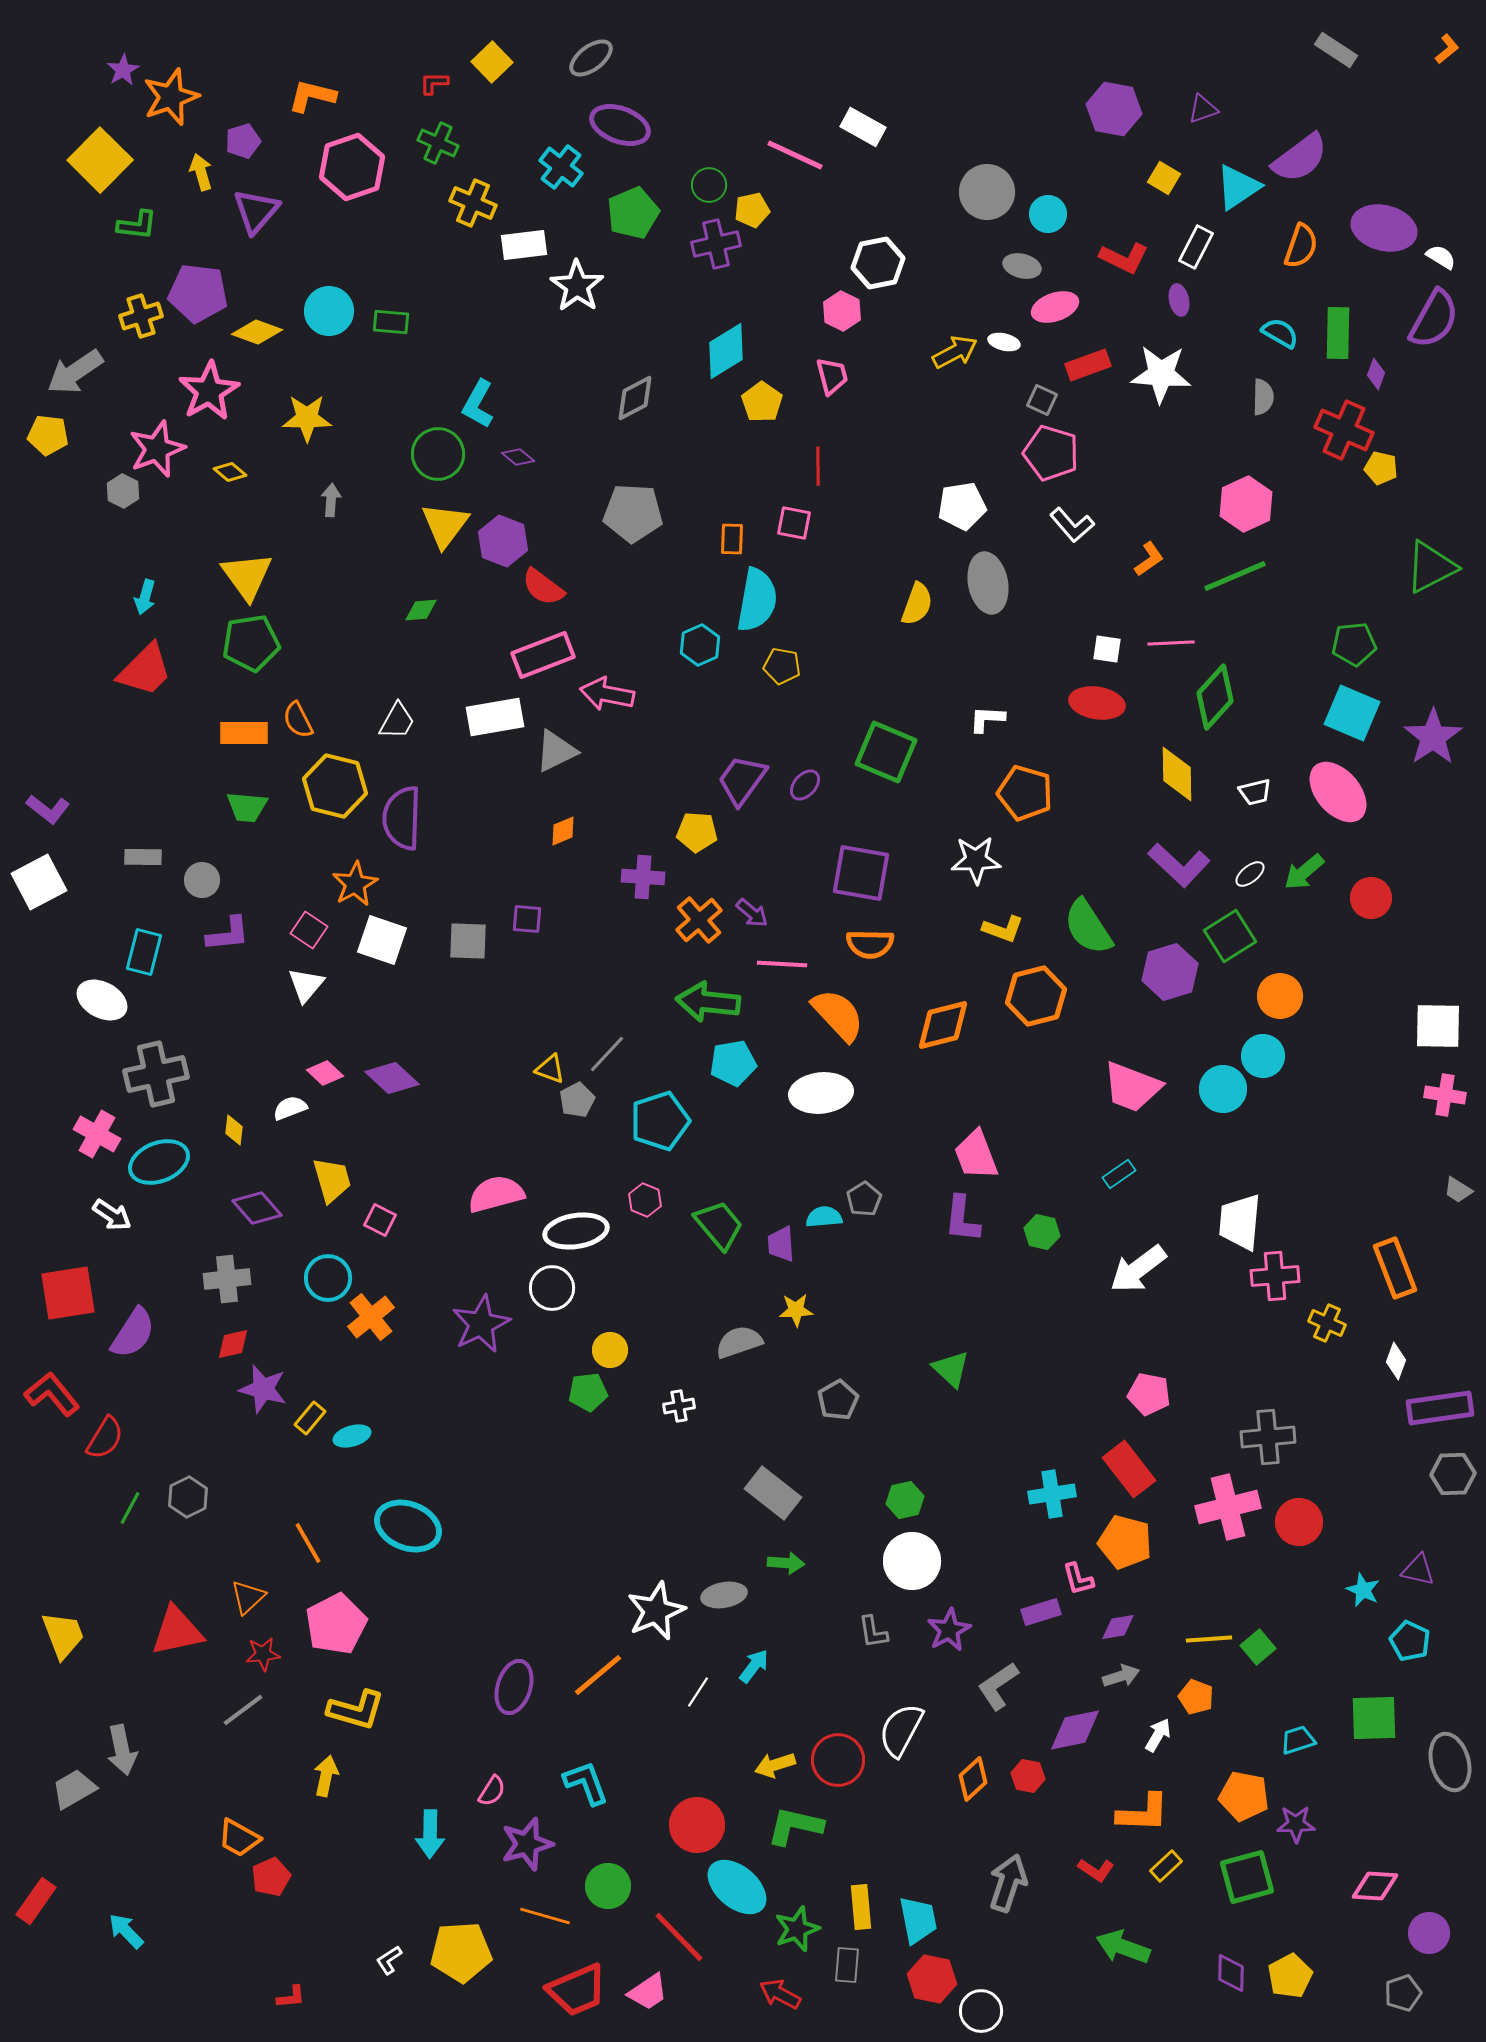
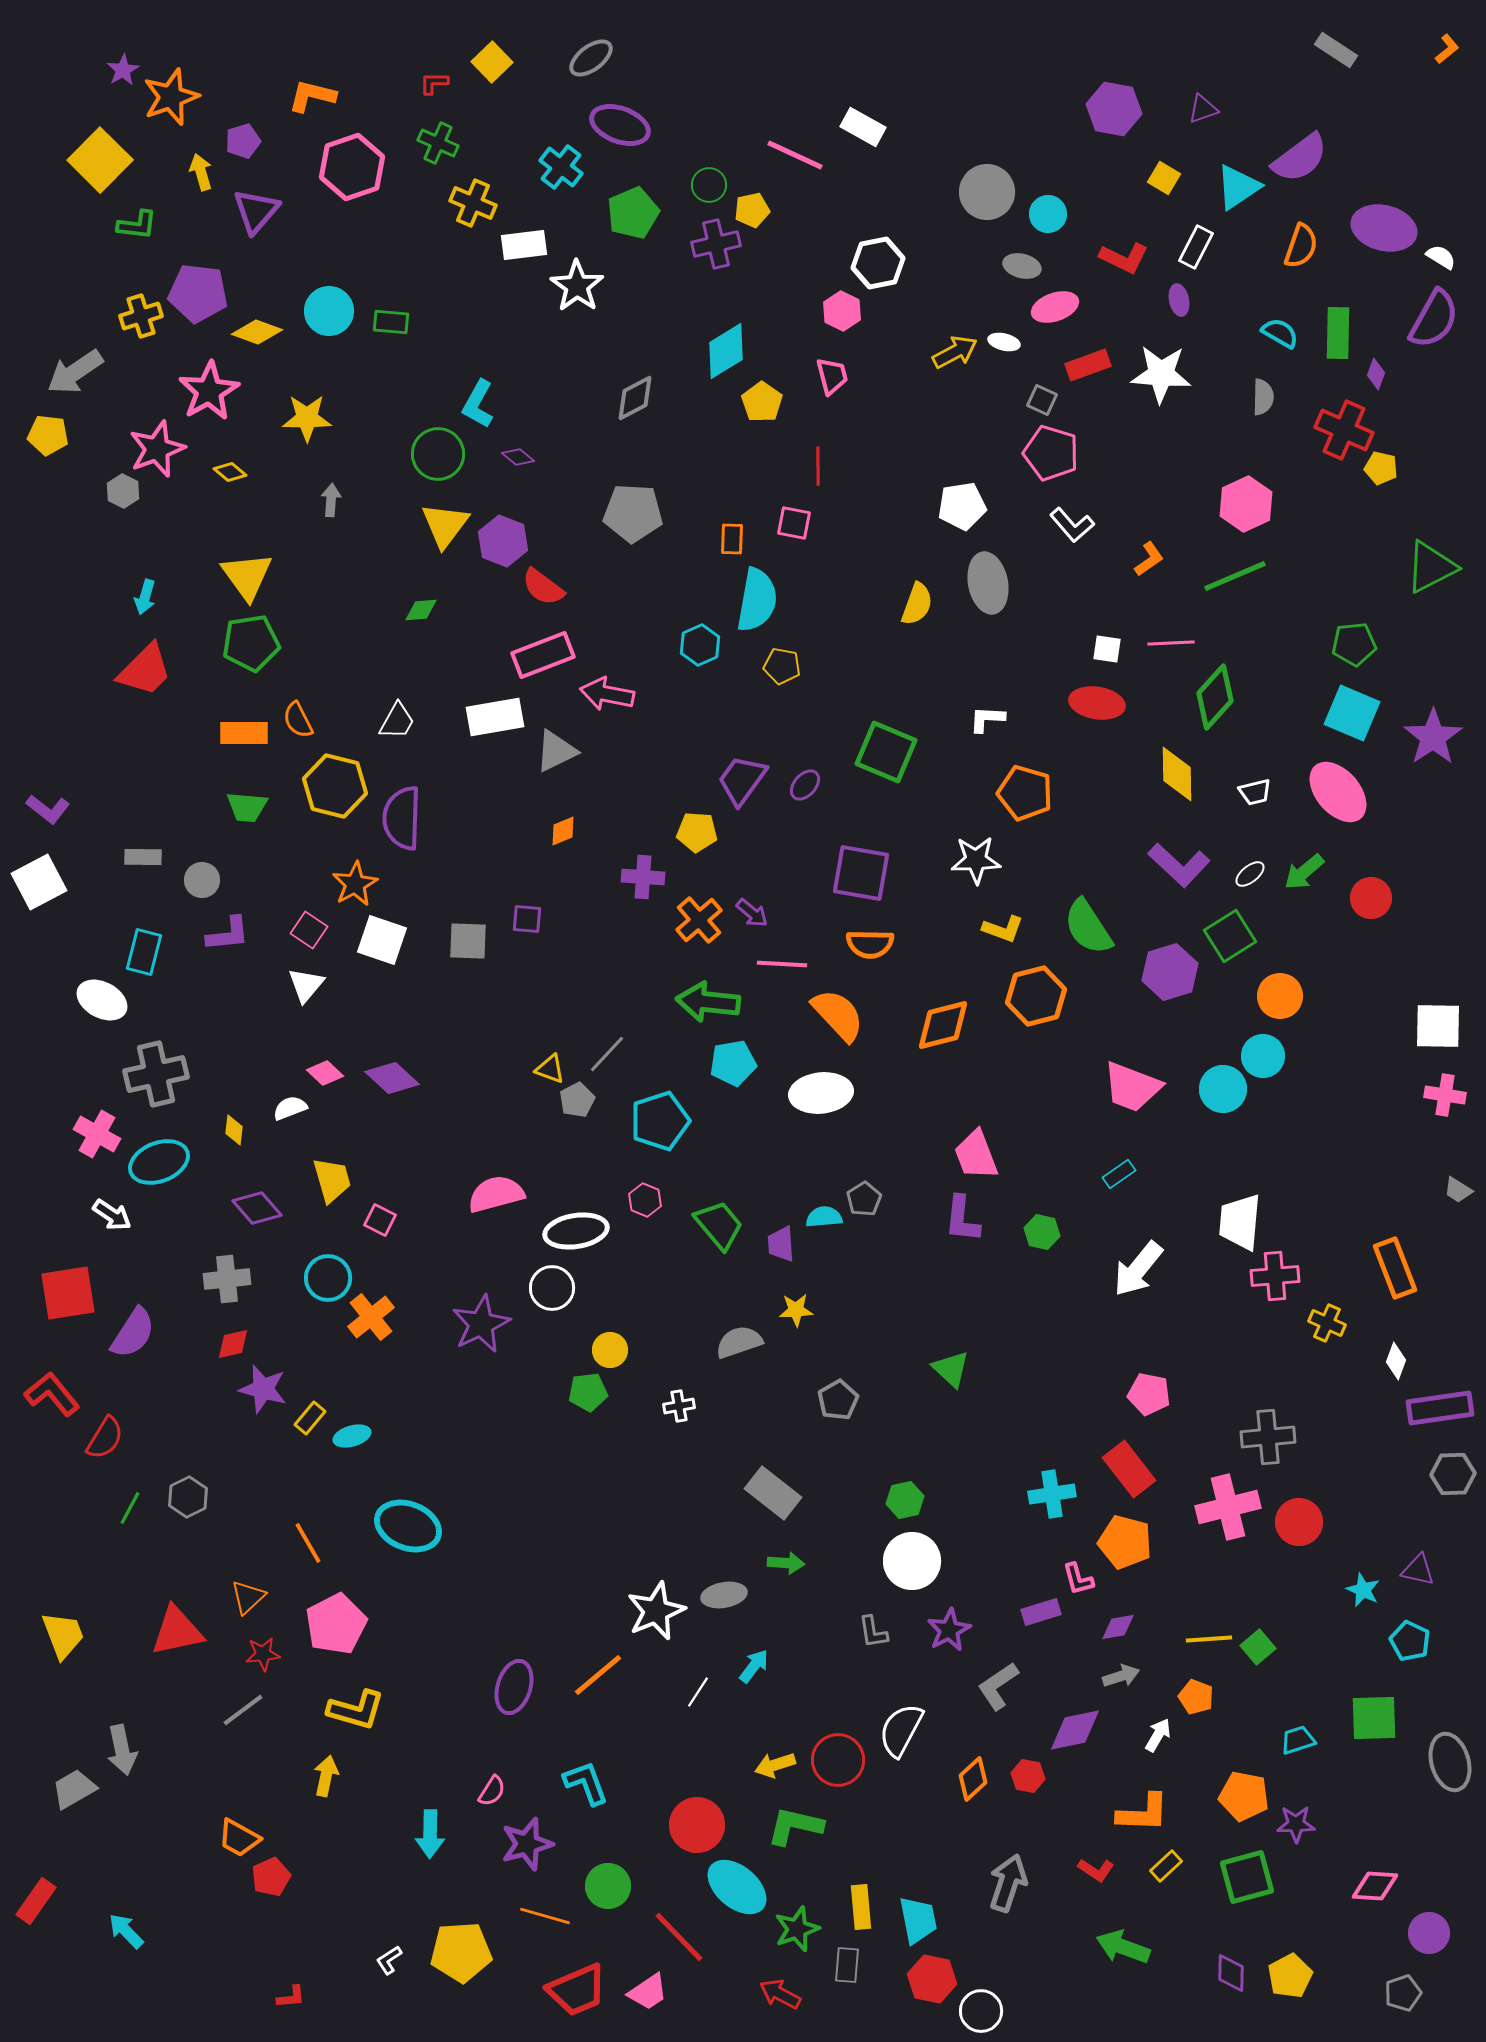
white arrow at (1138, 1269): rotated 14 degrees counterclockwise
